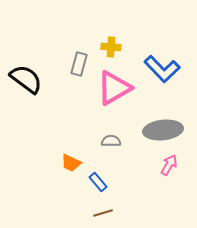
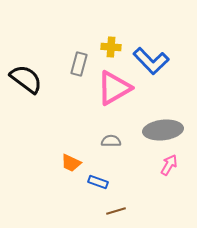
blue L-shape: moved 11 px left, 8 px up
blue rectangle: rotated 30 degrees counterclockwise
brown line: moved 13 px right, 2 px up
